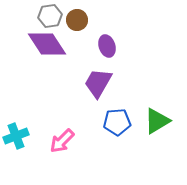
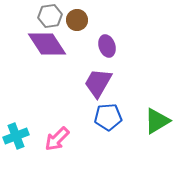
blue pentagon: moved 9 px left, 5 px up
pink arrow: moved 5 px left, 2 px up
